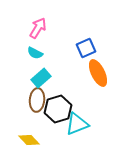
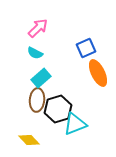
pink arrow: rotated 15 degrees clockwise
cyan triangle: moved 2 px left
